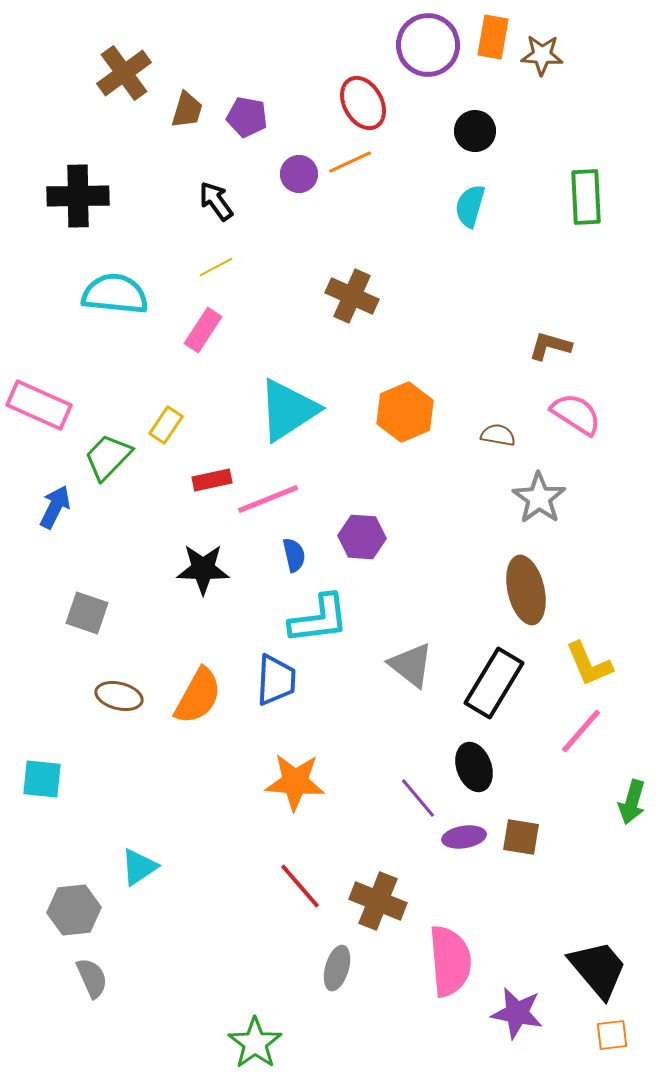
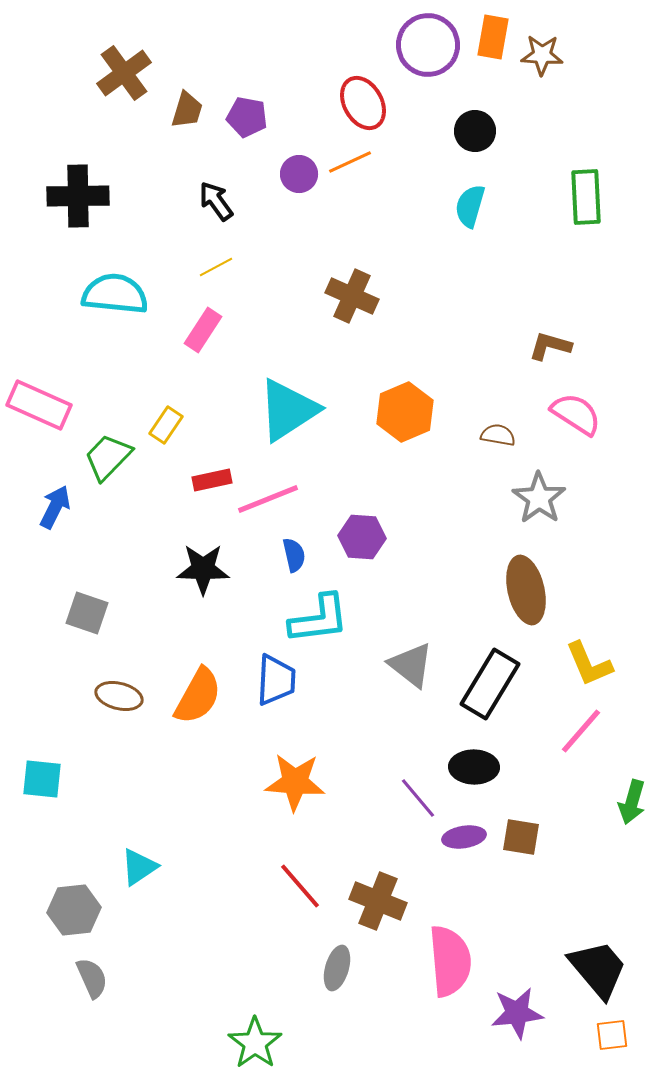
black rectangle at (494, 683): moved 4 px left, 1 px down
black ellipse at (474, 767): rotated 69 degrees counterclockwise
purple star at (517, 1013): rotated 18 degrees counterclockwise
